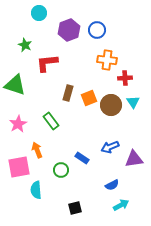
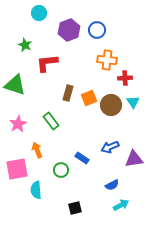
pink square: moved 2 px left, 2 px down
